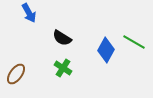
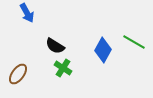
blue arrow: moved 2 px left
black semicircle: moved 7 px left, 8 px down
blue diamond: moved 3 px left
brown ellipse: moved 2 px right
